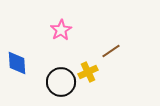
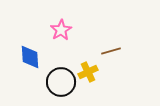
brown line: rotated 18 degrees clockwise
blue diamond: moved 13 px right, 6 px up
